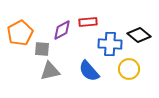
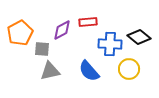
black diamond: moved 2 px down
